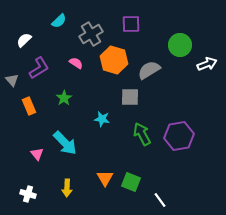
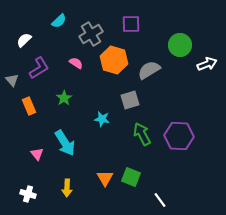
gray square: moved 3 px down; rotated 18 degrees counterclockwise
purple hexagon: rotated 12 degrees clockwise
cyan arrow: rotated 12 degrees clockwise
green square: moved 5 px up
